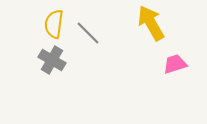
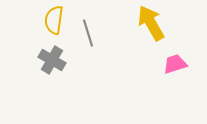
yellow semicircle: moved 4 px up
gray line: rotated 28 degrees clockwise
